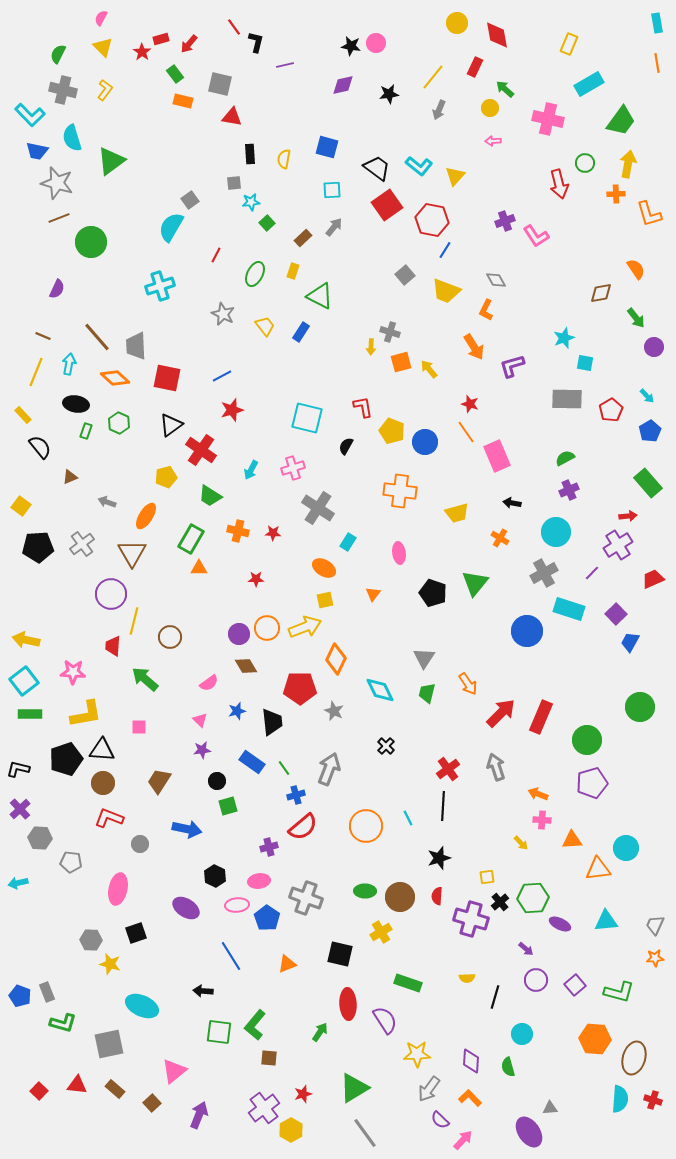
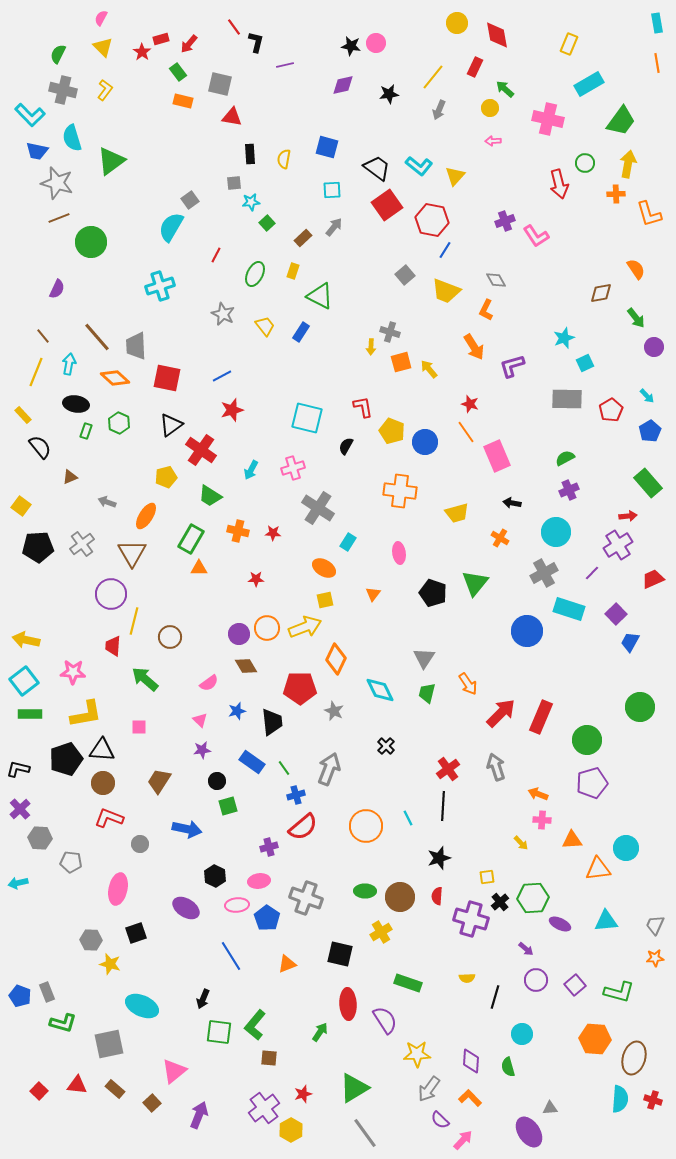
green rectangle at (175, 74): moved 3 px right, 2 px up
brown line at (43, 336): rotated 28 degrees clockwise
cyan square at (585, 363): rotated 36 degrees counterclockwise
black arrow at (203, 991): moved 8 px down; rotated 72 degrees counterclockwise
